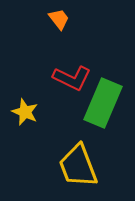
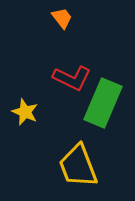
orange trapezoid: moved 3 px right, 1 px up
